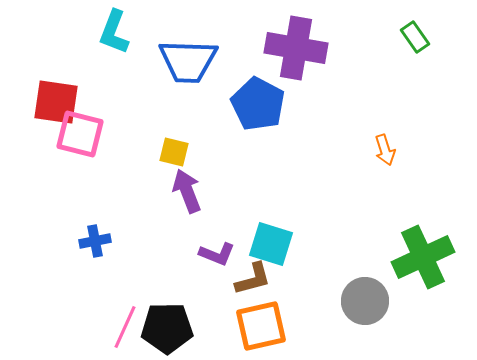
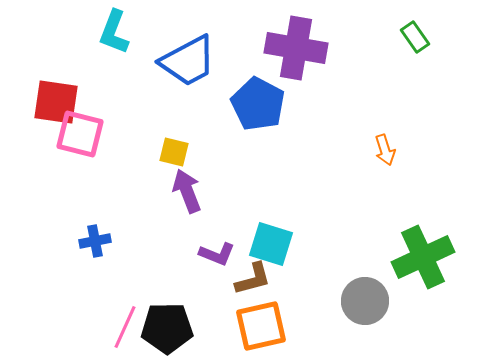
blue trapezoid: rotated 30 degrees counterclockwise
